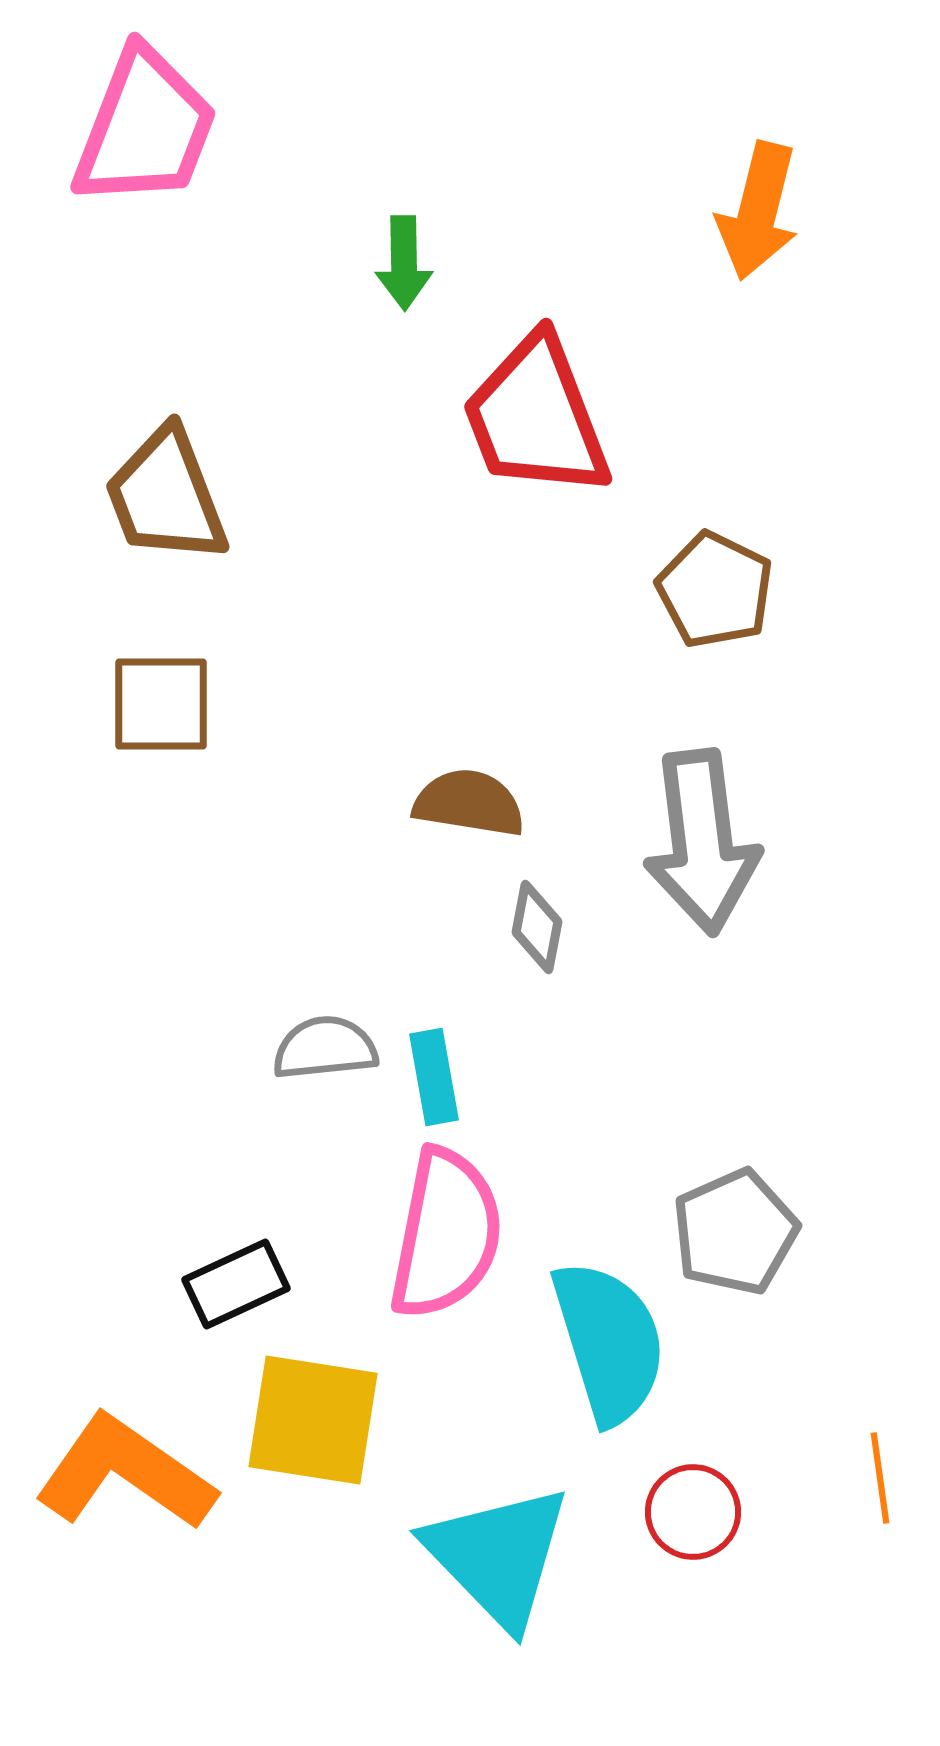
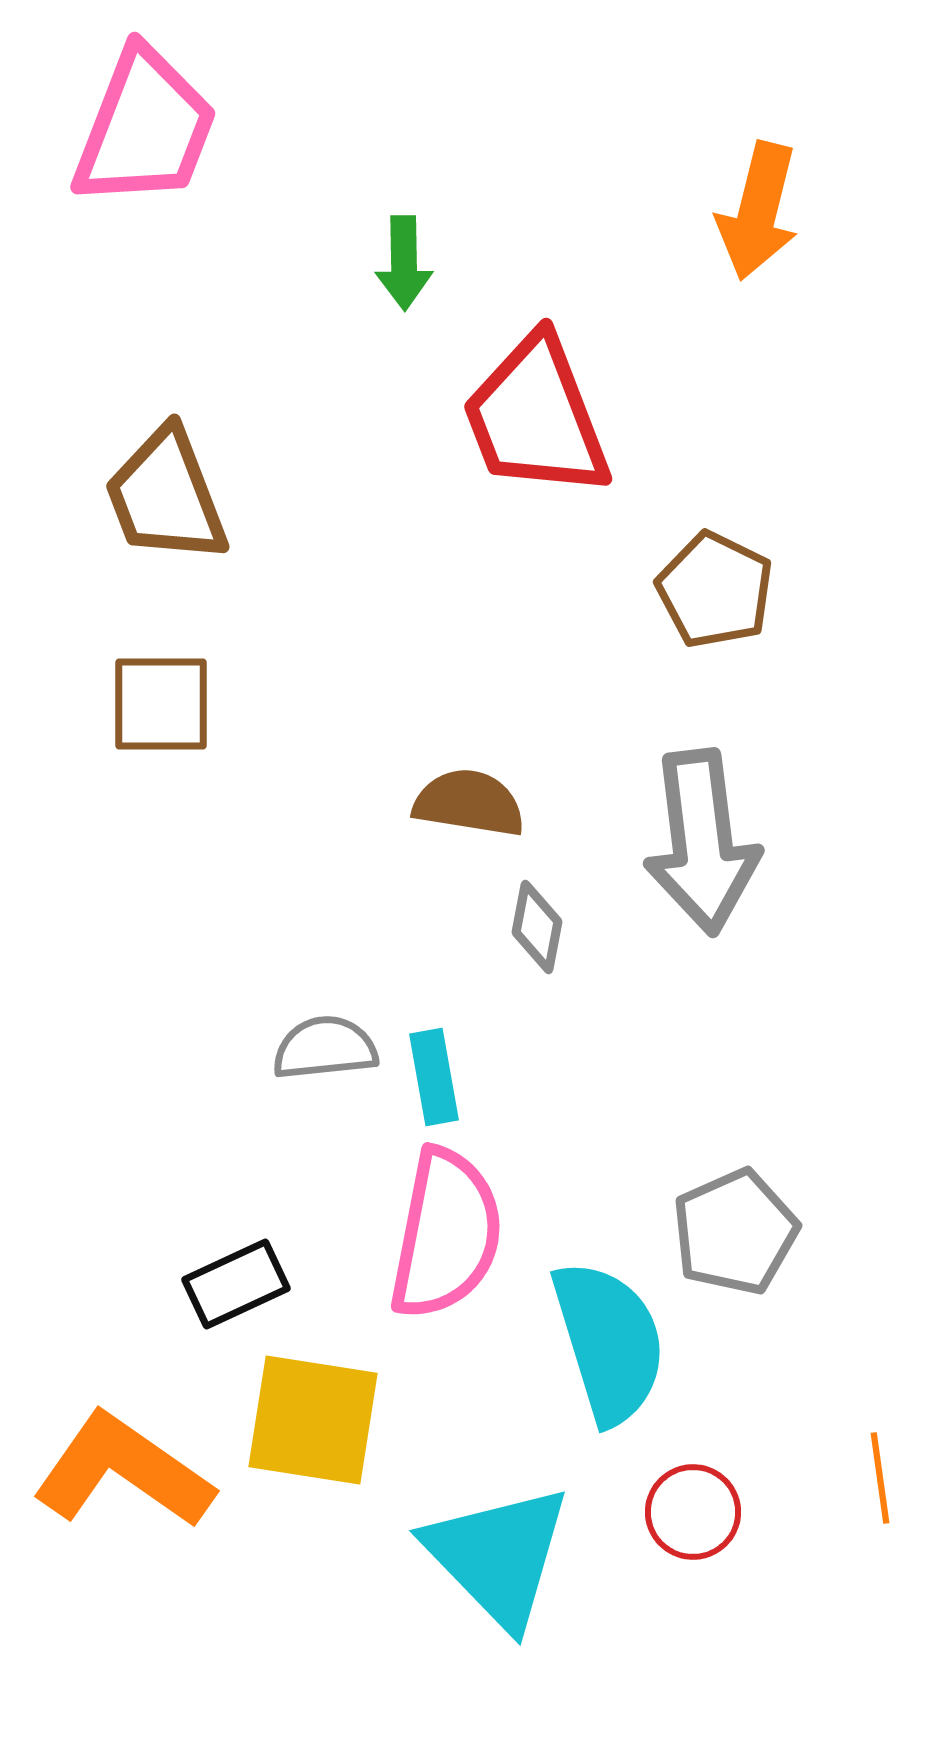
orange L-shape: moved 2 px left, 2 px up
